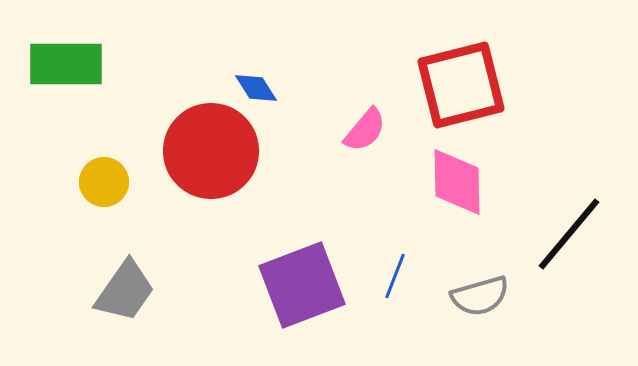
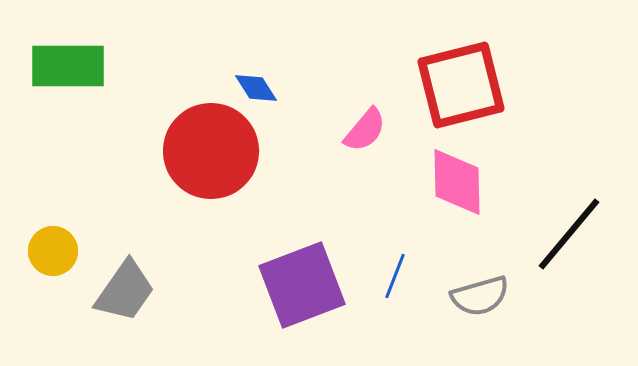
green rectangle: moved 2 px right, 2 px down
yellow circle: moved 51 px left, 69 px down
